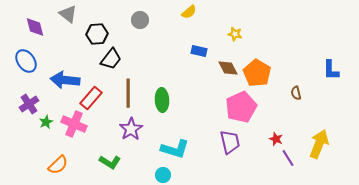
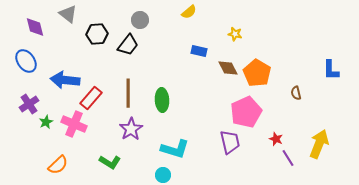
black trapezoid: moved 17 px right, 14 px up
pink pentagon: moved 5 px right, 5 px down
